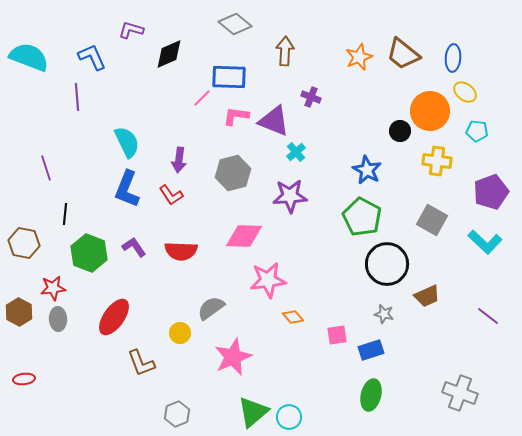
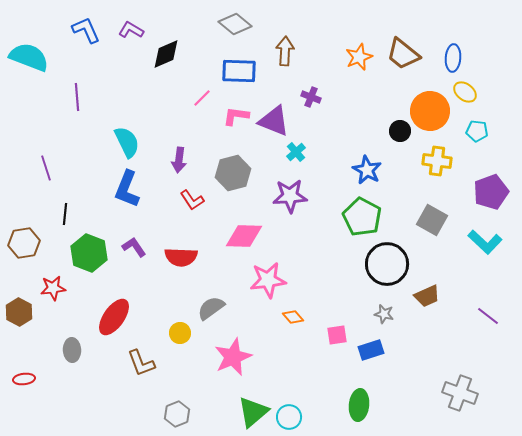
purple L-shape at (131, 30): rotated 15 degrees clockwise
black diamond at (169, 54): moved 3 px left
blue L-shape at (92, 57): moved 6 px left, 27 px up
blue rectangle at (229, 77): moved 10 px right, 6 px up
red L-shape at (171, 195): moved 21 px right, 5 px down
brown hexagon at (24, 243): rotated 20 degrees counterclockwise
red semicircle at (181, 251): moved 6 px down
gray ellipse at (58, 319): moved 14 px right, 31 px down
green ellipse at (371, 395): moved 12 px left, 10 px down; rotated 8 degrees counterclockwise
